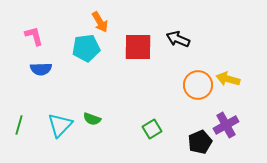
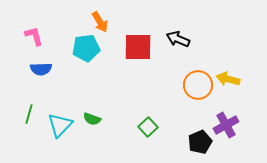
green line: moved 10 px right, 11 px up
green square: moved 4 px left, 2 px up; rotated 12 degrees counterclockwise
